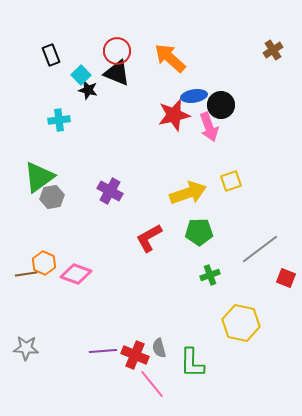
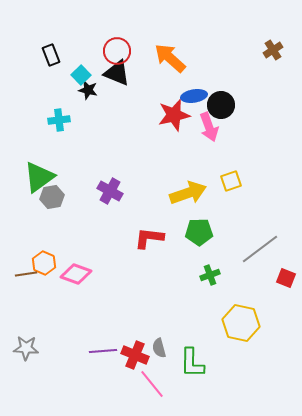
red L-shape: rotated 36 degrees clockwise
